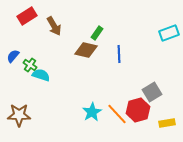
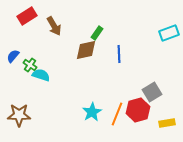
brown diamond: rotated 25 degrees counterclockwise
orange line: rotated 65 degrees clockwise
